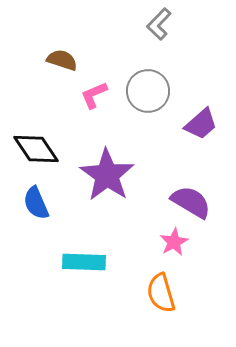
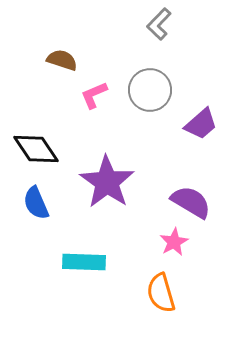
gray circle: moved 2 px right, 1 px up
purple star: moved 7 px down
